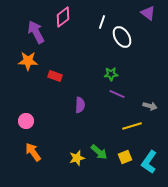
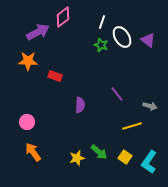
purple triangle: moved 27 px down
purple arrow: moved 2 px right; rotated 90 degrees clockwise
green star: moved 10 px left, 29 px up; rotated 24 degrees clockwise
purple line: rotated 28 degrees clockwise
pink circle: moved 1 px right, 1 px down
yellow square: rotated 32 degrees counterclockwise
